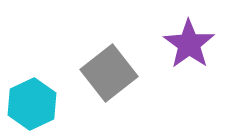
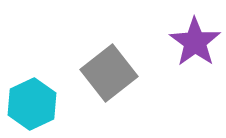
purple star: moved 6 px right, 2 px up
